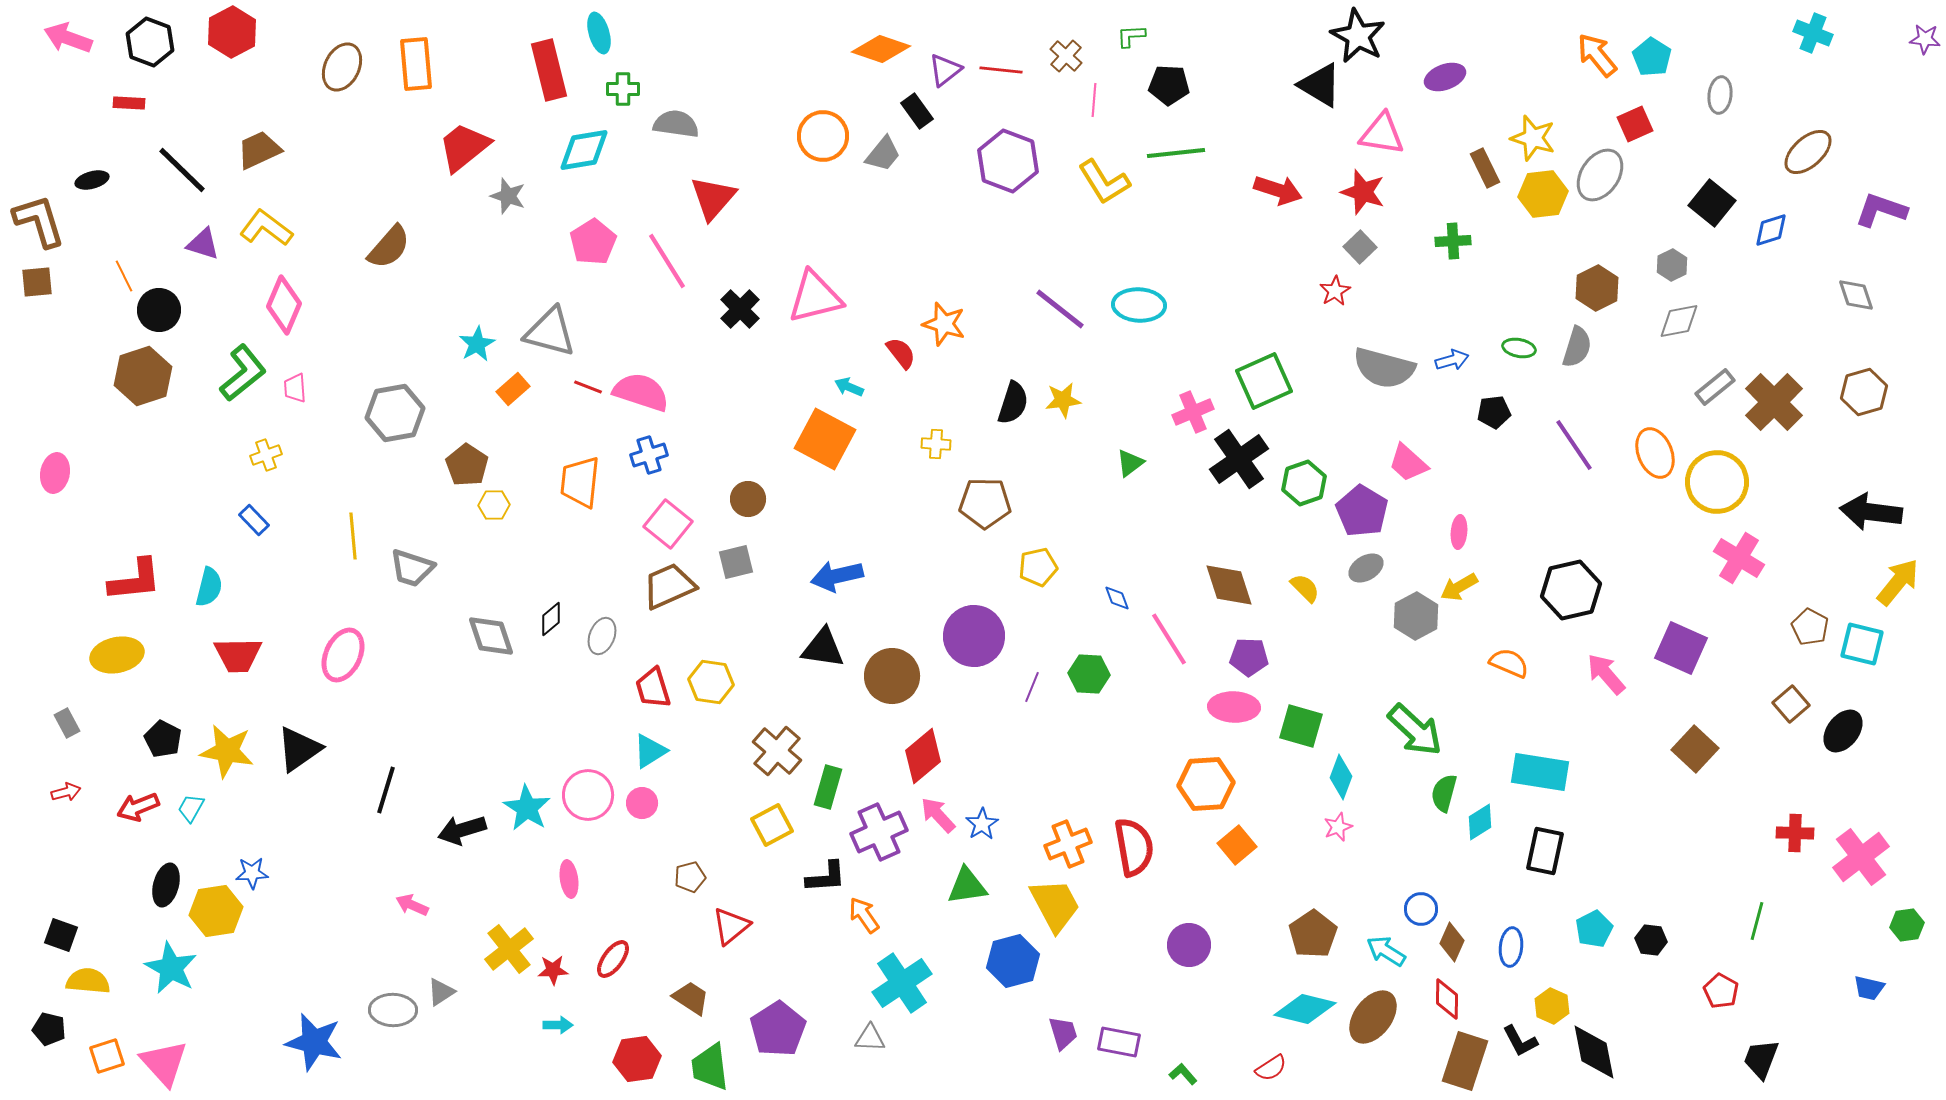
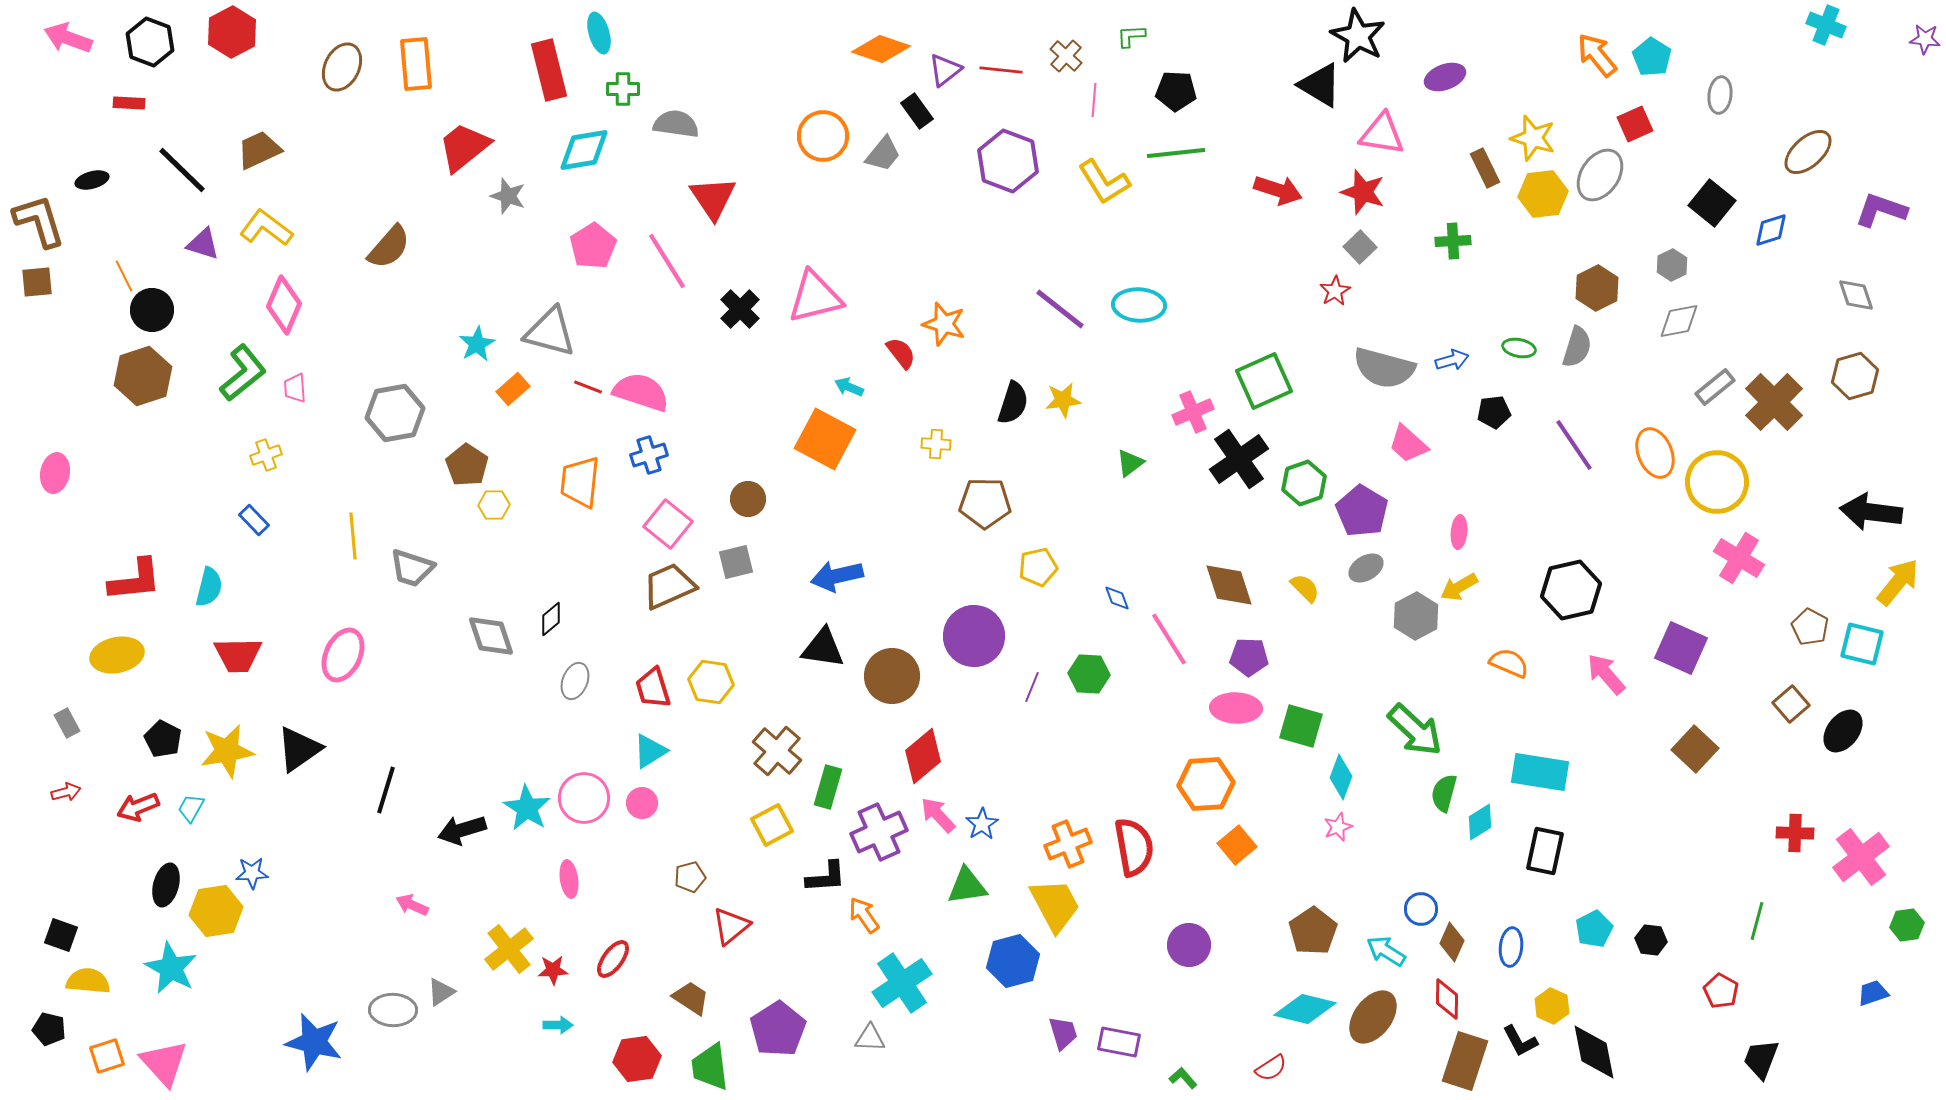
cyan cross at (1813, 33): moved 13 px right, 8 px up
black pentagon at (1169, 85): moved 7 px right, 6 px down
red triangle at (713, 198): rotated 15 degrees counterclockwise
pink pentagon at (593, 242): moved 4 px down
black circle at (159, 310): moved 7 px left
brown hexagon at (1864, 392): moved 9 px left, 16 px up
pink trapezoid at (1408, 463): moved 19 px up
gray ellipse at (602, 636): moved 27 px left, 45 px down
pink ellipse at (1234, 707): moved 2 px right, 1 px down
yellow star at (227, 751): rotated 20 degrees counterclockwise
pink circle at (588, 795): moved 4 px left, 3 px down
brown pentagon at (1313, 934): moved 3 px up
blue trapezoid at (1869, 988): moved 4 px right, 5 px down; rotated 148 degrees clockwise
green L-shape at (1183, 1074): moved 4 px down
